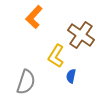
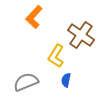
blue semicircle: moved 5 px left, 4 px down
gray semicircle: rotated 130 degrees counterclockwise
